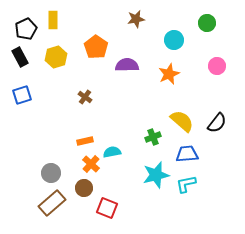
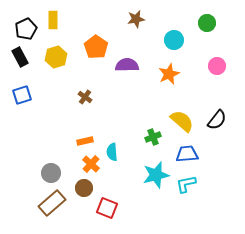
black semicircle: moved 3 px up
cyan semicircle: rotated 84 degrees counterclockwise
